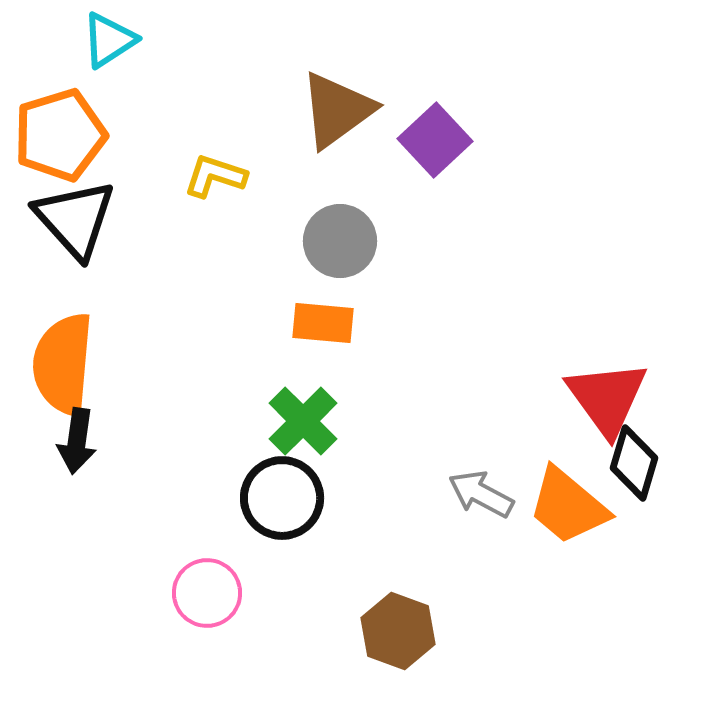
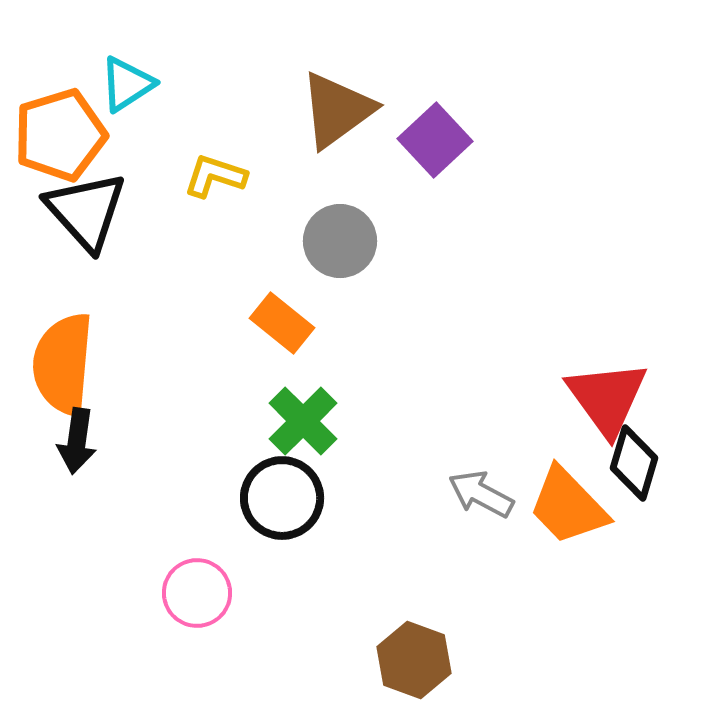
cyan triangle: moved 18 px right, 44 px down
black triangle: moved 11 px right, 8 px up
orange rectangle: moved 41 px left; rotated 34 degrees clockwise
orange trapezoid: rotated 6 degrees clockwise
pink circle: moved 10 px left
brown hexagon: moved 16 px right, 29 px down
